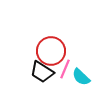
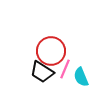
cyan semicircle: rotated 24 degrees clockwise
